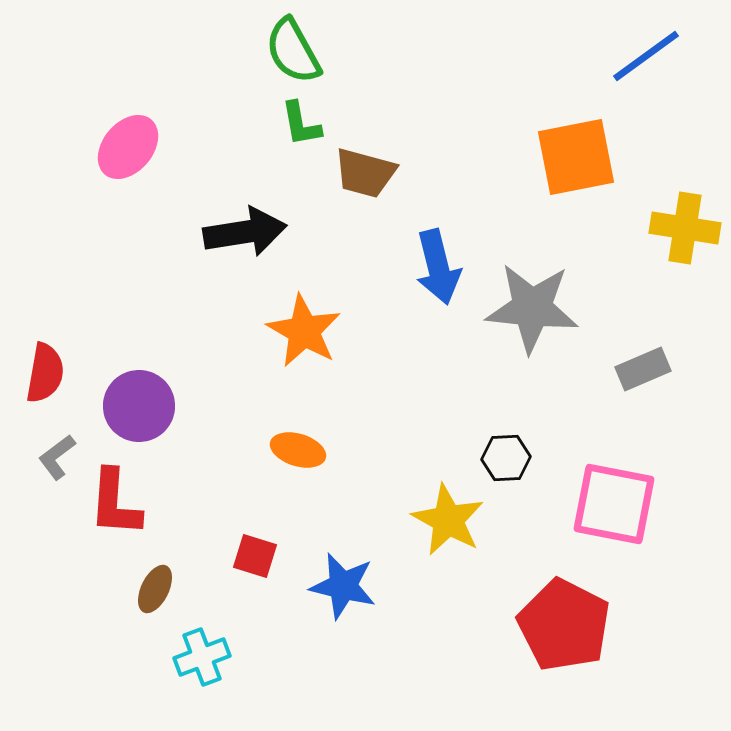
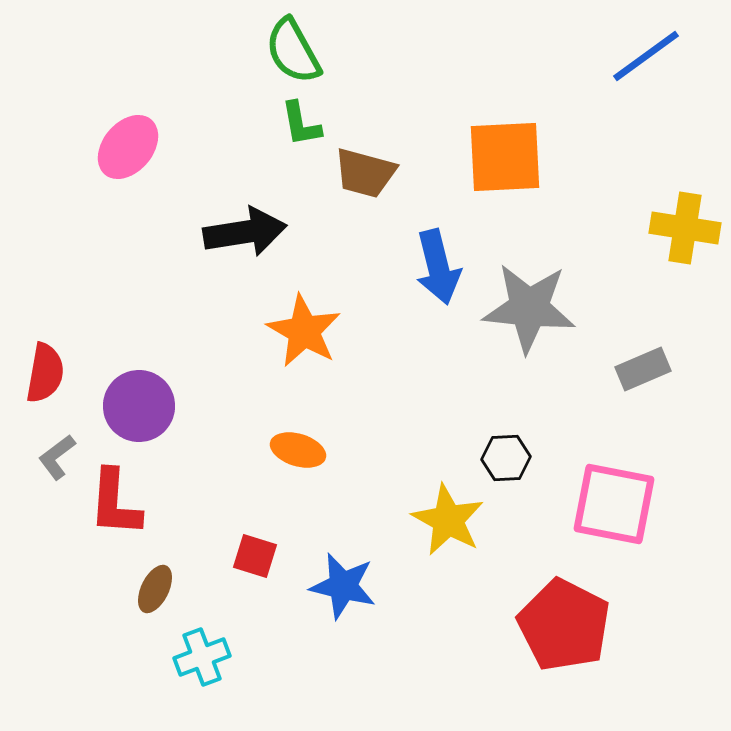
orange square: moved 71 px left; rotated 8 degrees clockwise
gray star: moved 3 px left
